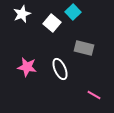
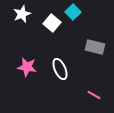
gray rectangle: moved 11 px right, 1 px up
